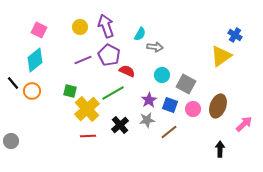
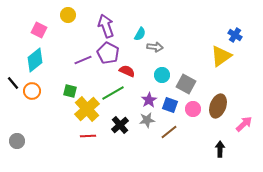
yellow circle: moved 12 px left, 12 px up
purple pentagon: moved 1 px left, 2 px up
gray circle: moved 6 px right
